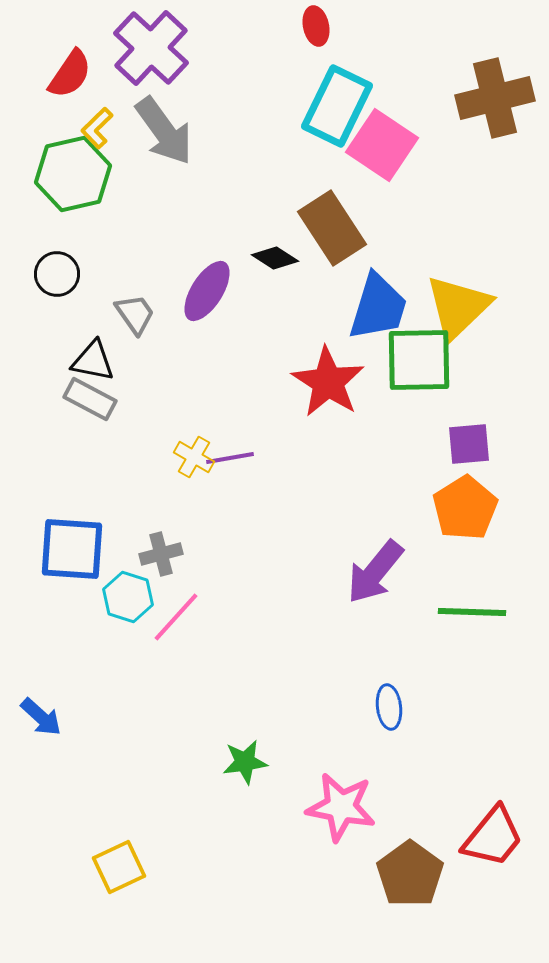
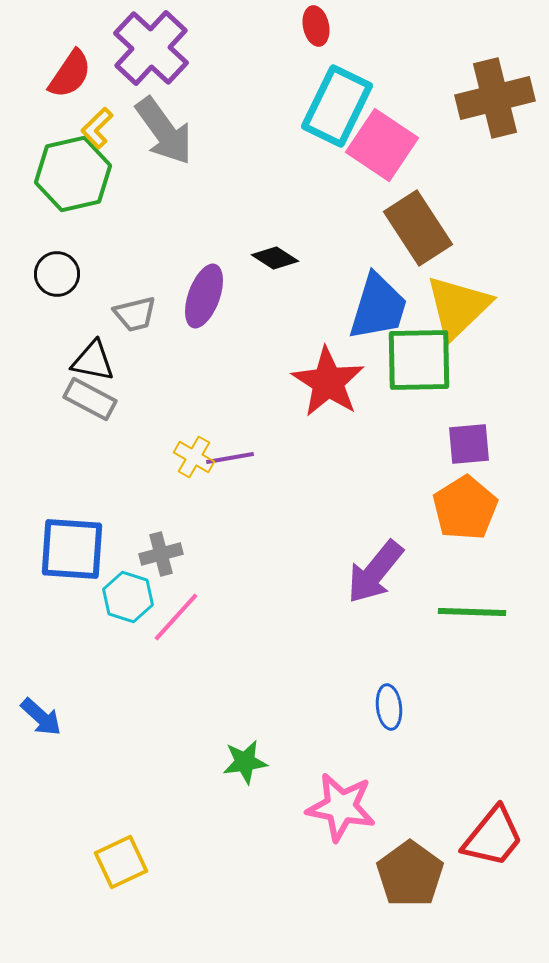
brown rectangle: moved 86 px right
purple ellipse: moved 3 px left, 5 px down; rotated 12 degrees counterclockwise
gray trapezoid: rotated 111 degrees clockwise
yellow square: moved 2 px right, 5 px up
